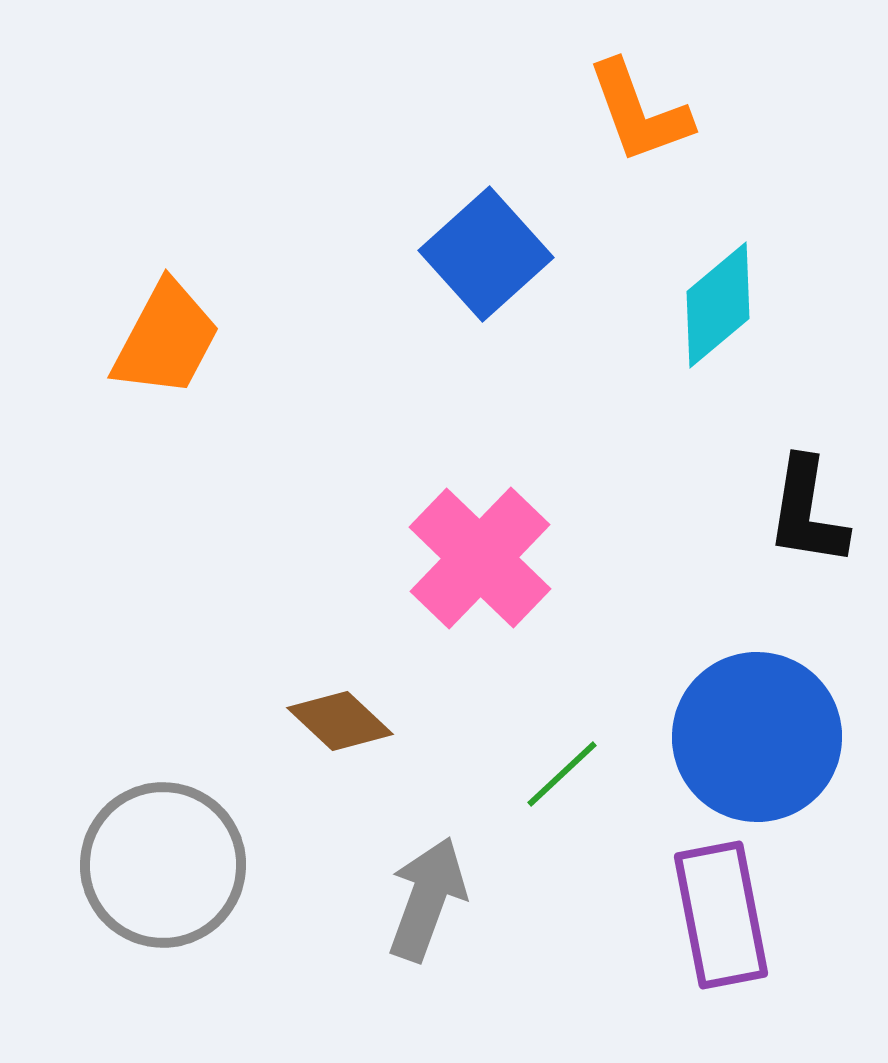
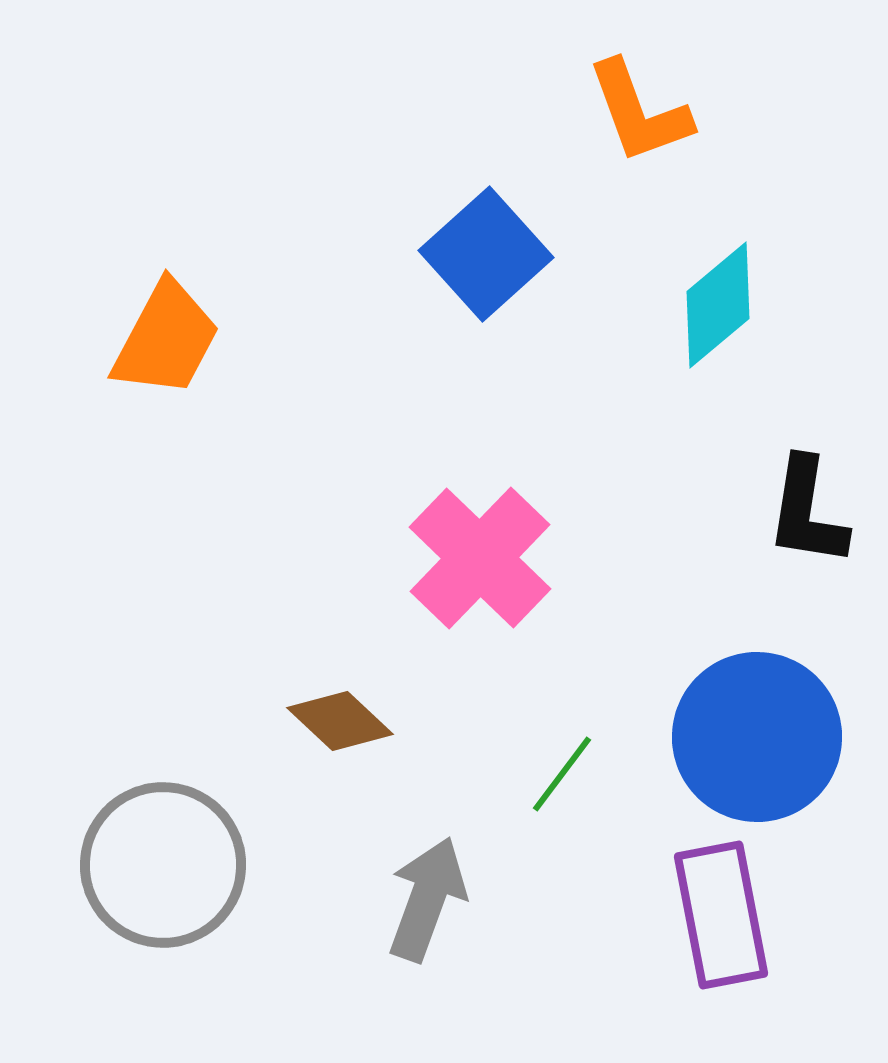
green line: rotated 10 degrees counterclockwise
